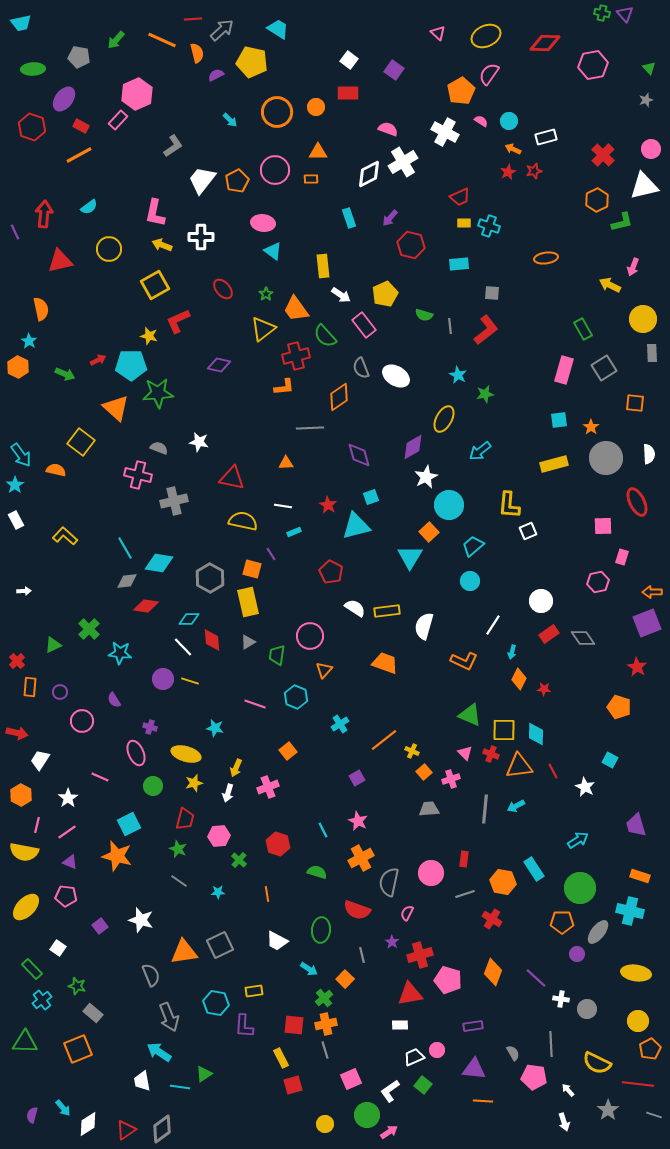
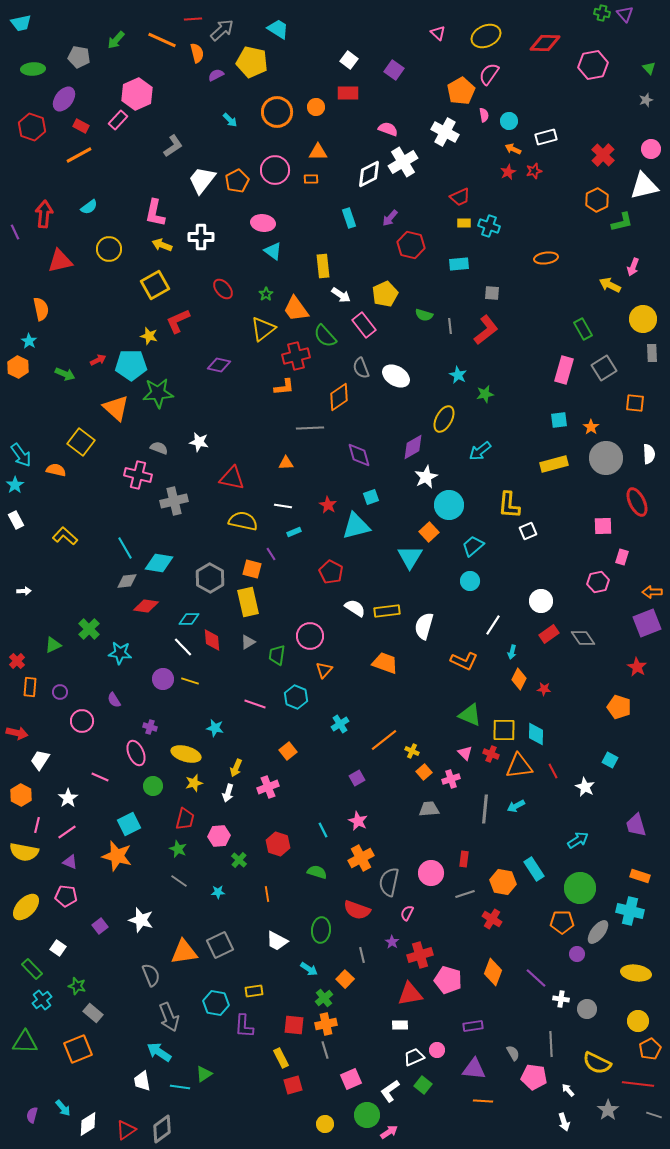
pink semicircle at (481, 121): moved 3 px right, 6 px up; rotated 48 degrees clockwise
